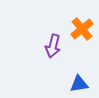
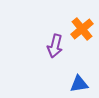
purple arrow: moved 2 px right
